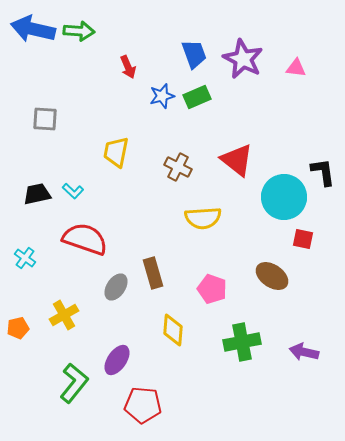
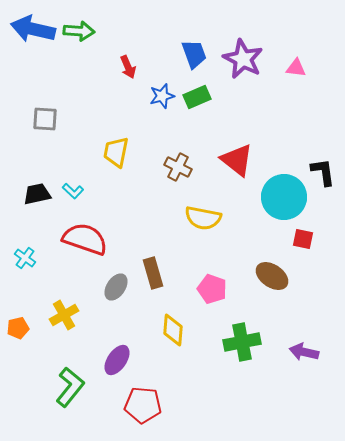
yellow semicircle: rotated 15 degrees clockwise
green L-shape: moved 4 px left, 4 px down
